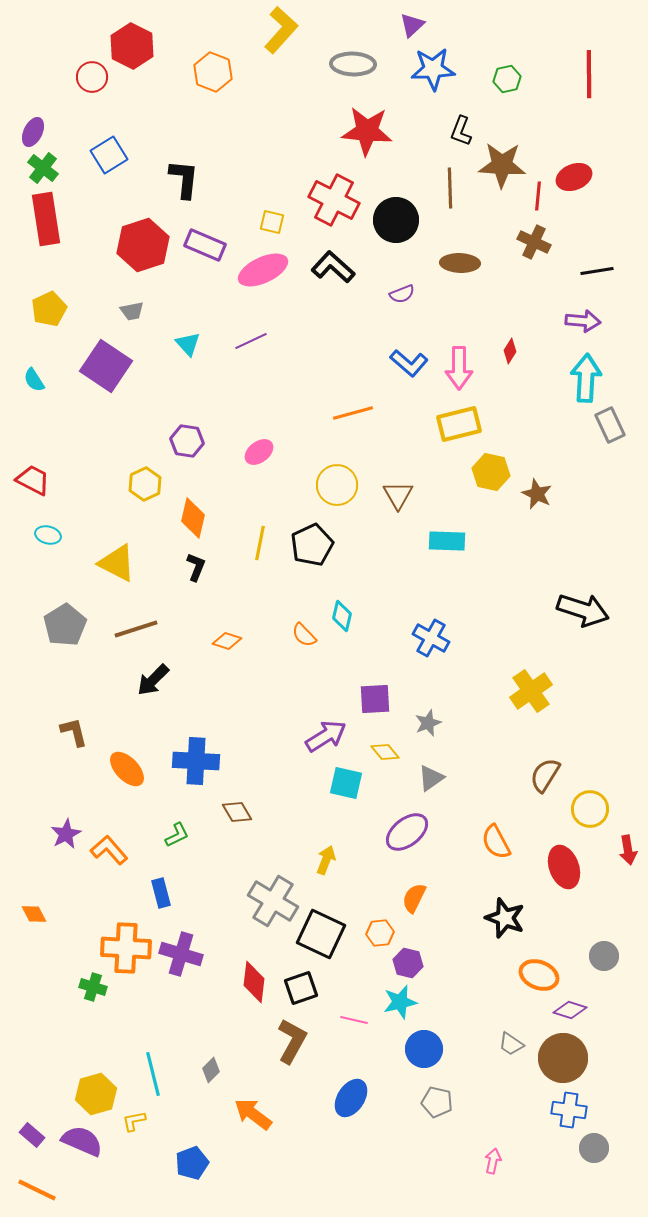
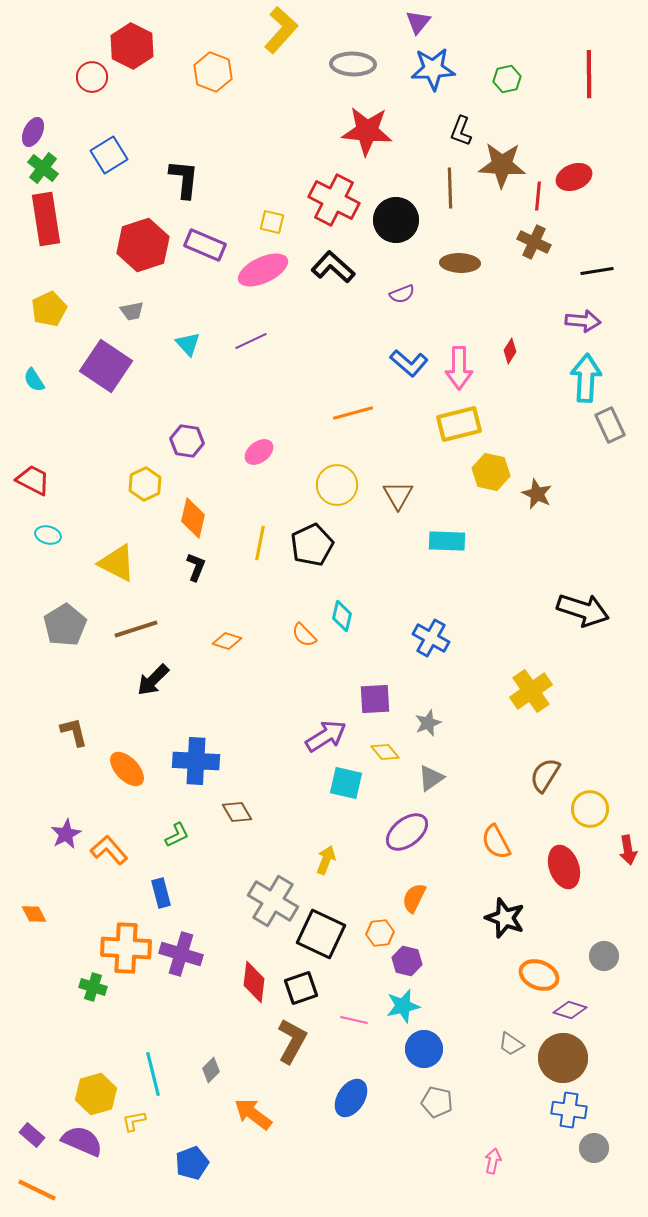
purple triangle at (412, 25): moved 6 px right, 3 px up; rotated 8 degrees counterclockwise
purple hexagon at (408, 963): moved 1 px left, 2 px up
cyan star at (400, 1002): moved 3 px right, 4 px down
